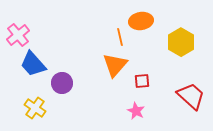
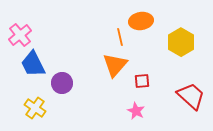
pink cross: moved 2 px right
blue trapezoid: rotated 16 degrees clockwise
